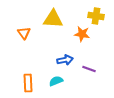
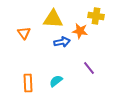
orange star: moved 2 px left, 3 px up
blue arrow: moved 3 px left, 18 px up
purple line: moved 1 px up; rotated 32 degrees clockwise
cyan semicircle: rotated 16 degrees counterclockwise
